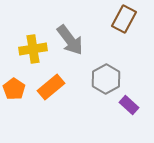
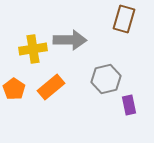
brown rectangle: rotated 12 degrees counterclockwise
gray arrow: rotated 52 degrees counterclockwise
gray hexagon: rotated 16 degrees clockwise
purple rectangle: rotated 36 degrees clockwise
